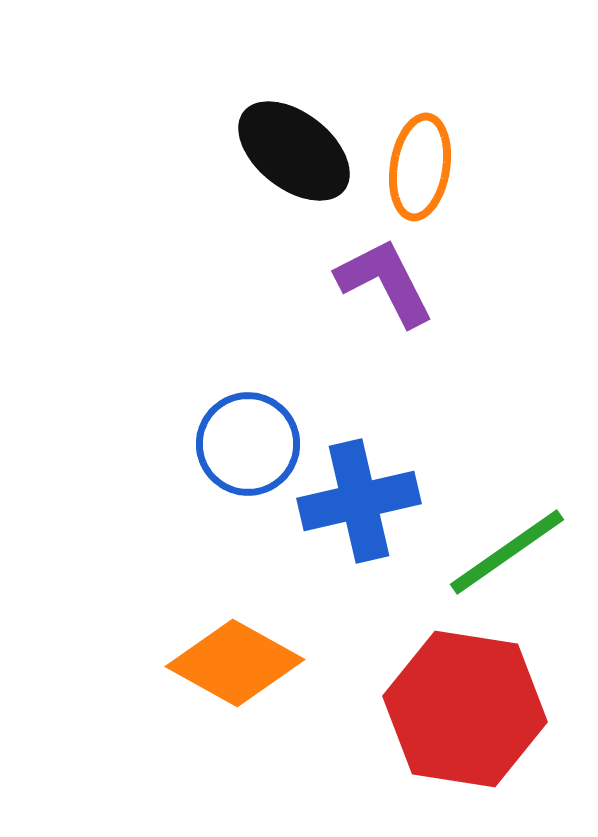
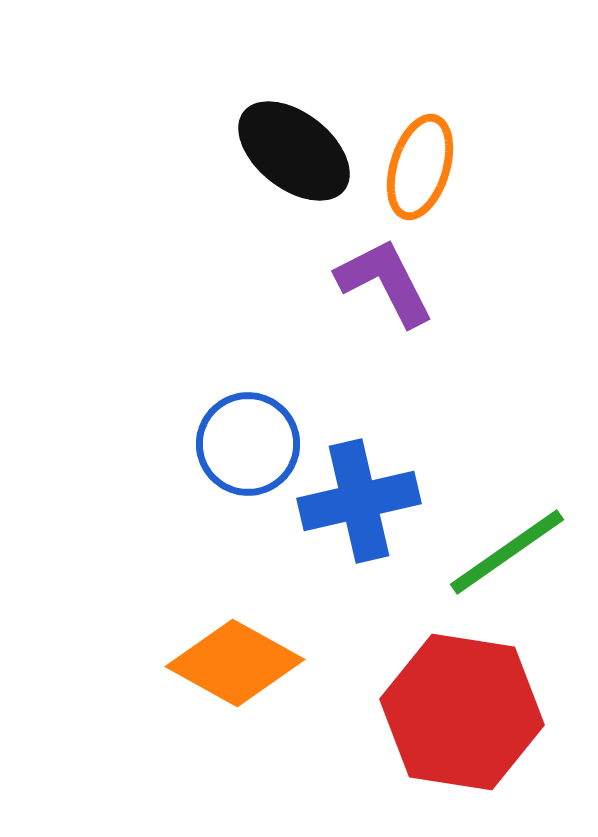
orange ellipse: rotated 8 degrees clockwise
red hexagon: moved 3 px left, 3 px down
